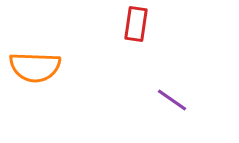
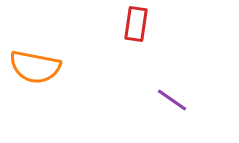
orange semicircle: rotated 9 degrees clockwise
